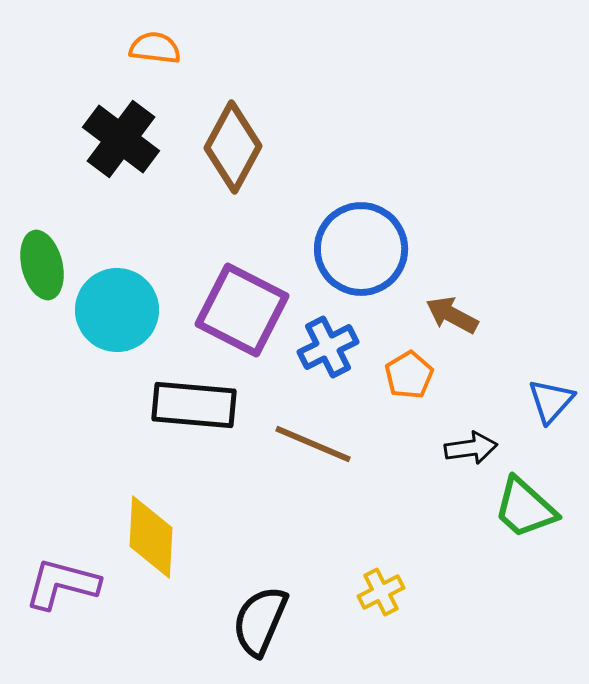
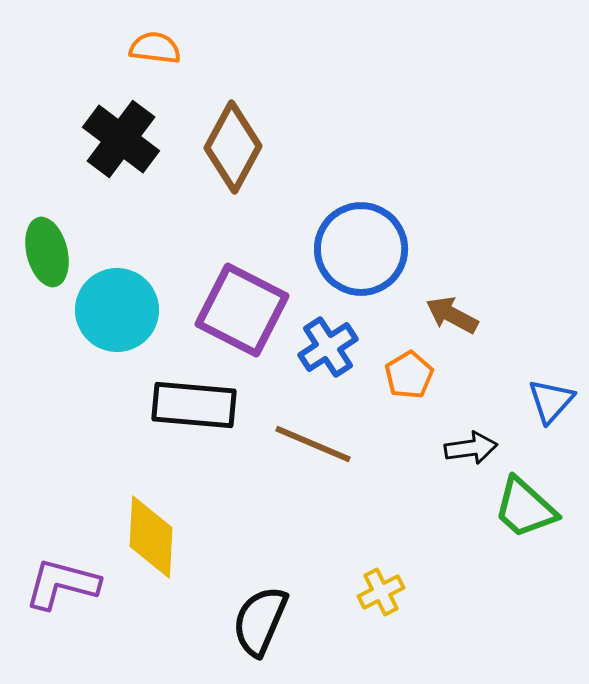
green ellipse: moved 5 px right, 13 px up
blue cross: rotated 6 degrees counterclockwise
